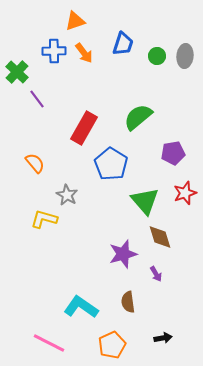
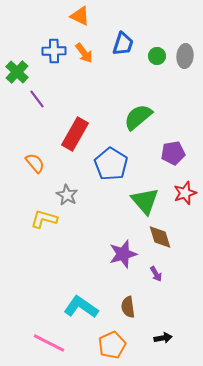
orange triangle: moved 5 px right, 5 px up; rotated 45 degrees clockwise
red rectangle: moved 9 px left, 6 px down
brown semicircle: moved 5 px down
